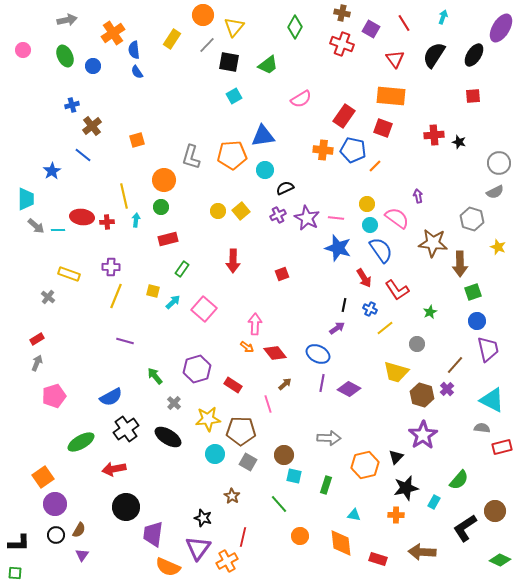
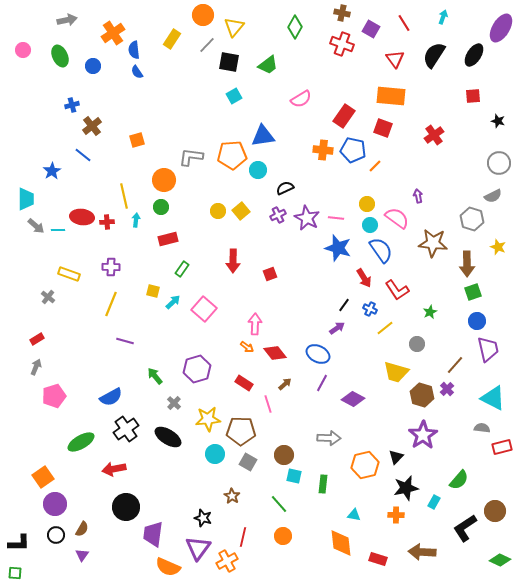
green ellipse at (65, 56): moved 5 px left
red cross at (434, 135): rotated 30 degrees counterclockwise
black star at (459, 142): moved 39 px right, 21 px up
gray L-shape at (191, 157): rotated 80 degrees clockwise
cyan circle at (265, 170): moved 7 px left
gray semicircle at (495, 192): moved 2 px left, 4 px down
brown arrow at (460, 264): moved 7 px right
red square at (282, 274): moved 12 px left
yellow line at (116, 296): moved 5 px left, 8 px down
black line at (344, 305): rotated 24 degrees clockwise
gray arrow at (37, 363): moved 1 px left, 4 px down
purple line at (322, 383): rotated 18 degrees clockwise
red rectangle at (233, 385): moved 11 px right, 2 px up
purple diamond at (349, 389): moved 4 px right, 10 px down
cyan triangle at (492, 400): moved 1 px right, 2 px up
green rectangle at (326, 485): moved 3 px left, 1 px up; rotated 12 degrees counterclockwise
brown semicircle at (79, 530): moved 3 px right, 1 px up
orange circle at (300, 536): moved 17 px left
